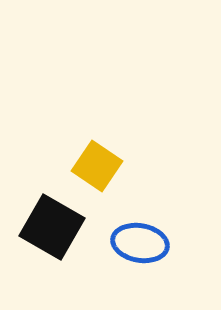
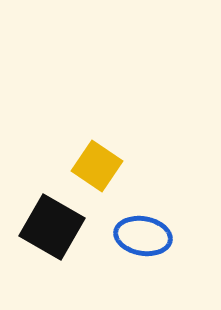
blue ellipse: moved 3 px right, 7 px up
